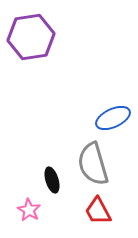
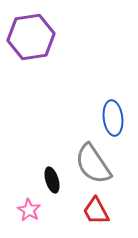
blue ellipse: rotated 72 degrees counterclockwise
gray semicircle: rotated 18 degrees counterclockwise
red trapezoid: moved 2 px left
